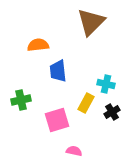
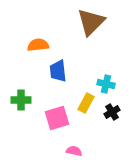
green cross: rotated 12 degrees clockwise
pink square: moved 2 px up
